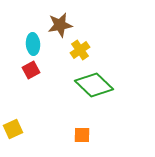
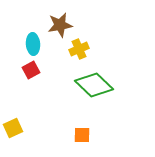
yellow cross: moved 1 px left, 1 px up; rotated 12 degrees clockwise
yellow square: moved 1 px up
